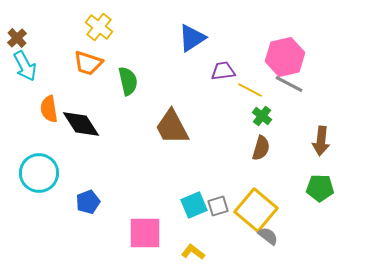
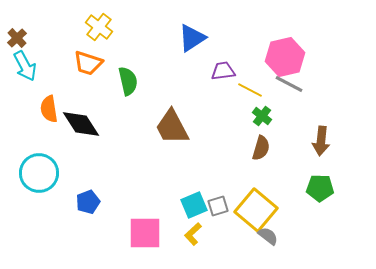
yellow L-shape: moved 18 px up; rotated 80 degrees counterclockwise
